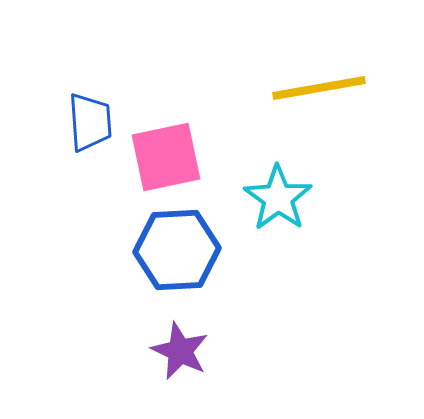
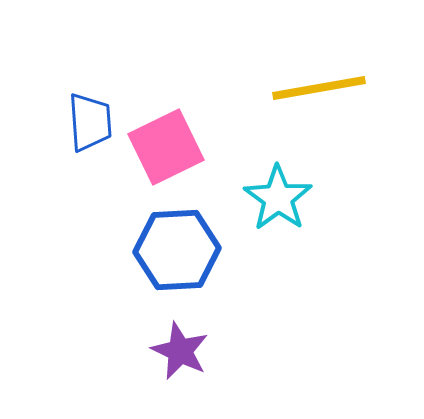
pink square: moved 10 px up; rotated 14 degrees counterclockwise
